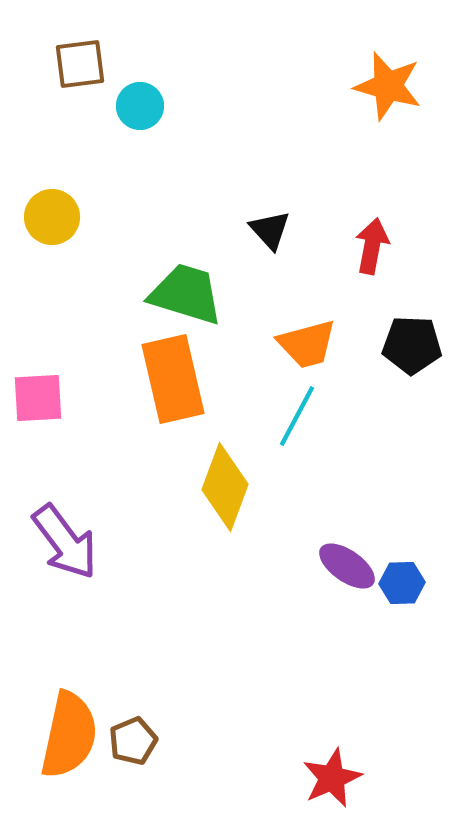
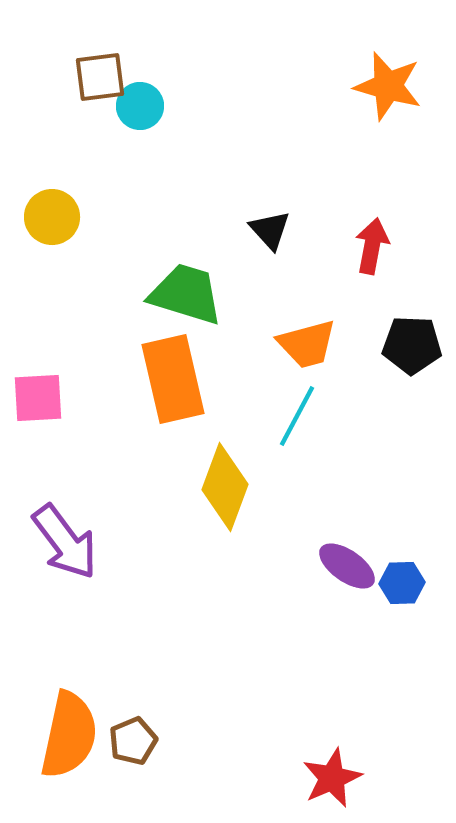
brown square: moved 20 px right, 13 px down
